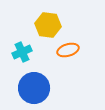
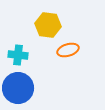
cyan cross: moved 4 px left, 3 px down; rotated 30 degrees clockwise
blue circle: moved 16 px left
